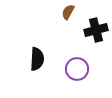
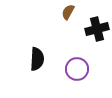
black cross: moved 1 px right, 1 px up
